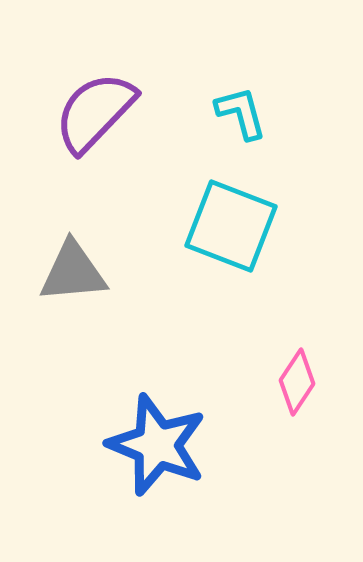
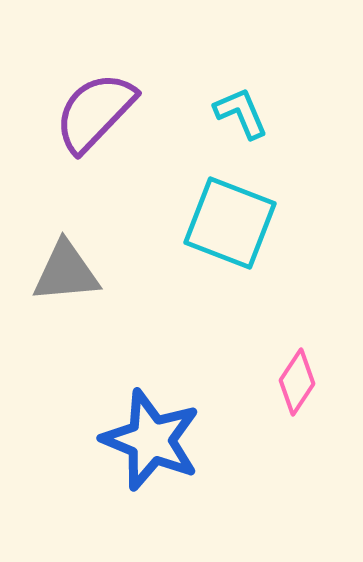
cyan L-shape: rotated 8 degrees counterclockwise
cyan square: moved 1 px left, 3 px up
gray triangle: moved 7 px left
blue star: moved 6 px left, 5 px up
